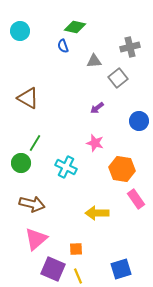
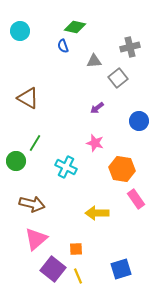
green circle: moved 5 px left, 2 px up
purple square: rotated 15 degrees clockwise
